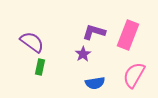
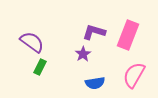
green rectangle: rotated 14 degrees clockwise
